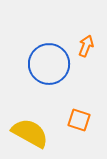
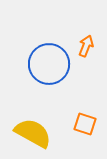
orange square: moved 6 px right, 4 px down
yellow semicircle: moved 3 px right
